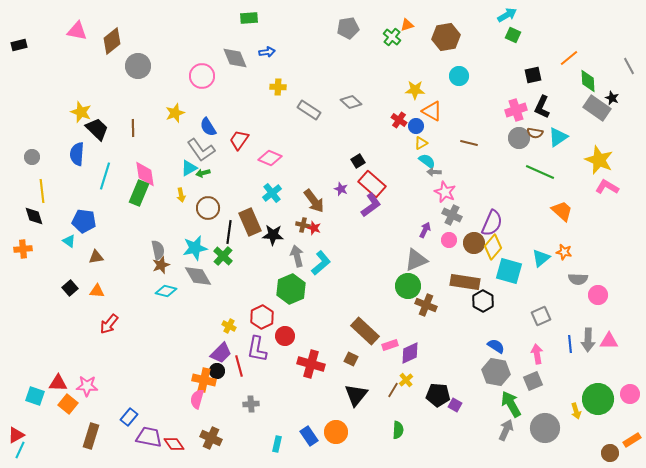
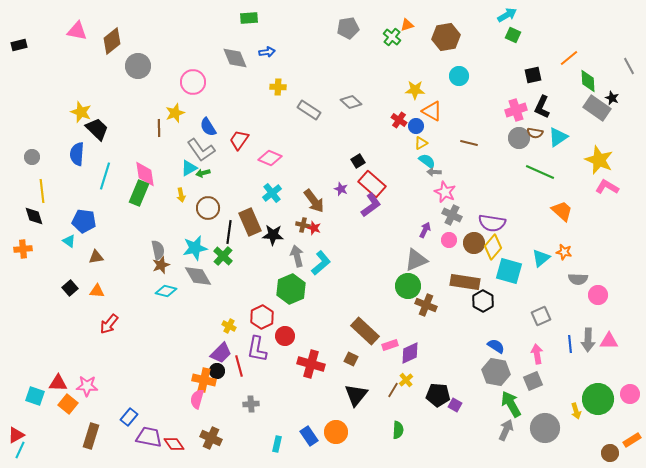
pink circle at (202, 76): moved 9 px left, 6 px down
brown line at (133, 128): moved 26 px right
purple semicircle at (492, 223): rotated 76 degrees clockwise
